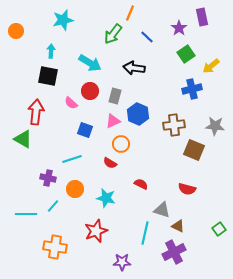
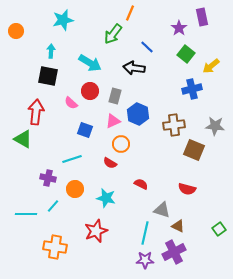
blue line at (147, 37): moved 10 px down
green square at (186, 54): rotated 18 degrees counterclockwise
purple star at (122, 262): moved 23 px right, 2 px up
